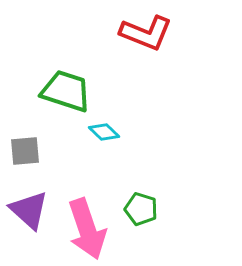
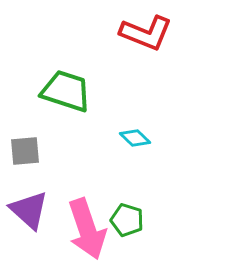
cyan diamond: moved 31 px right, 6 px down
green pentagon: moved 14 px left, 11 px down
